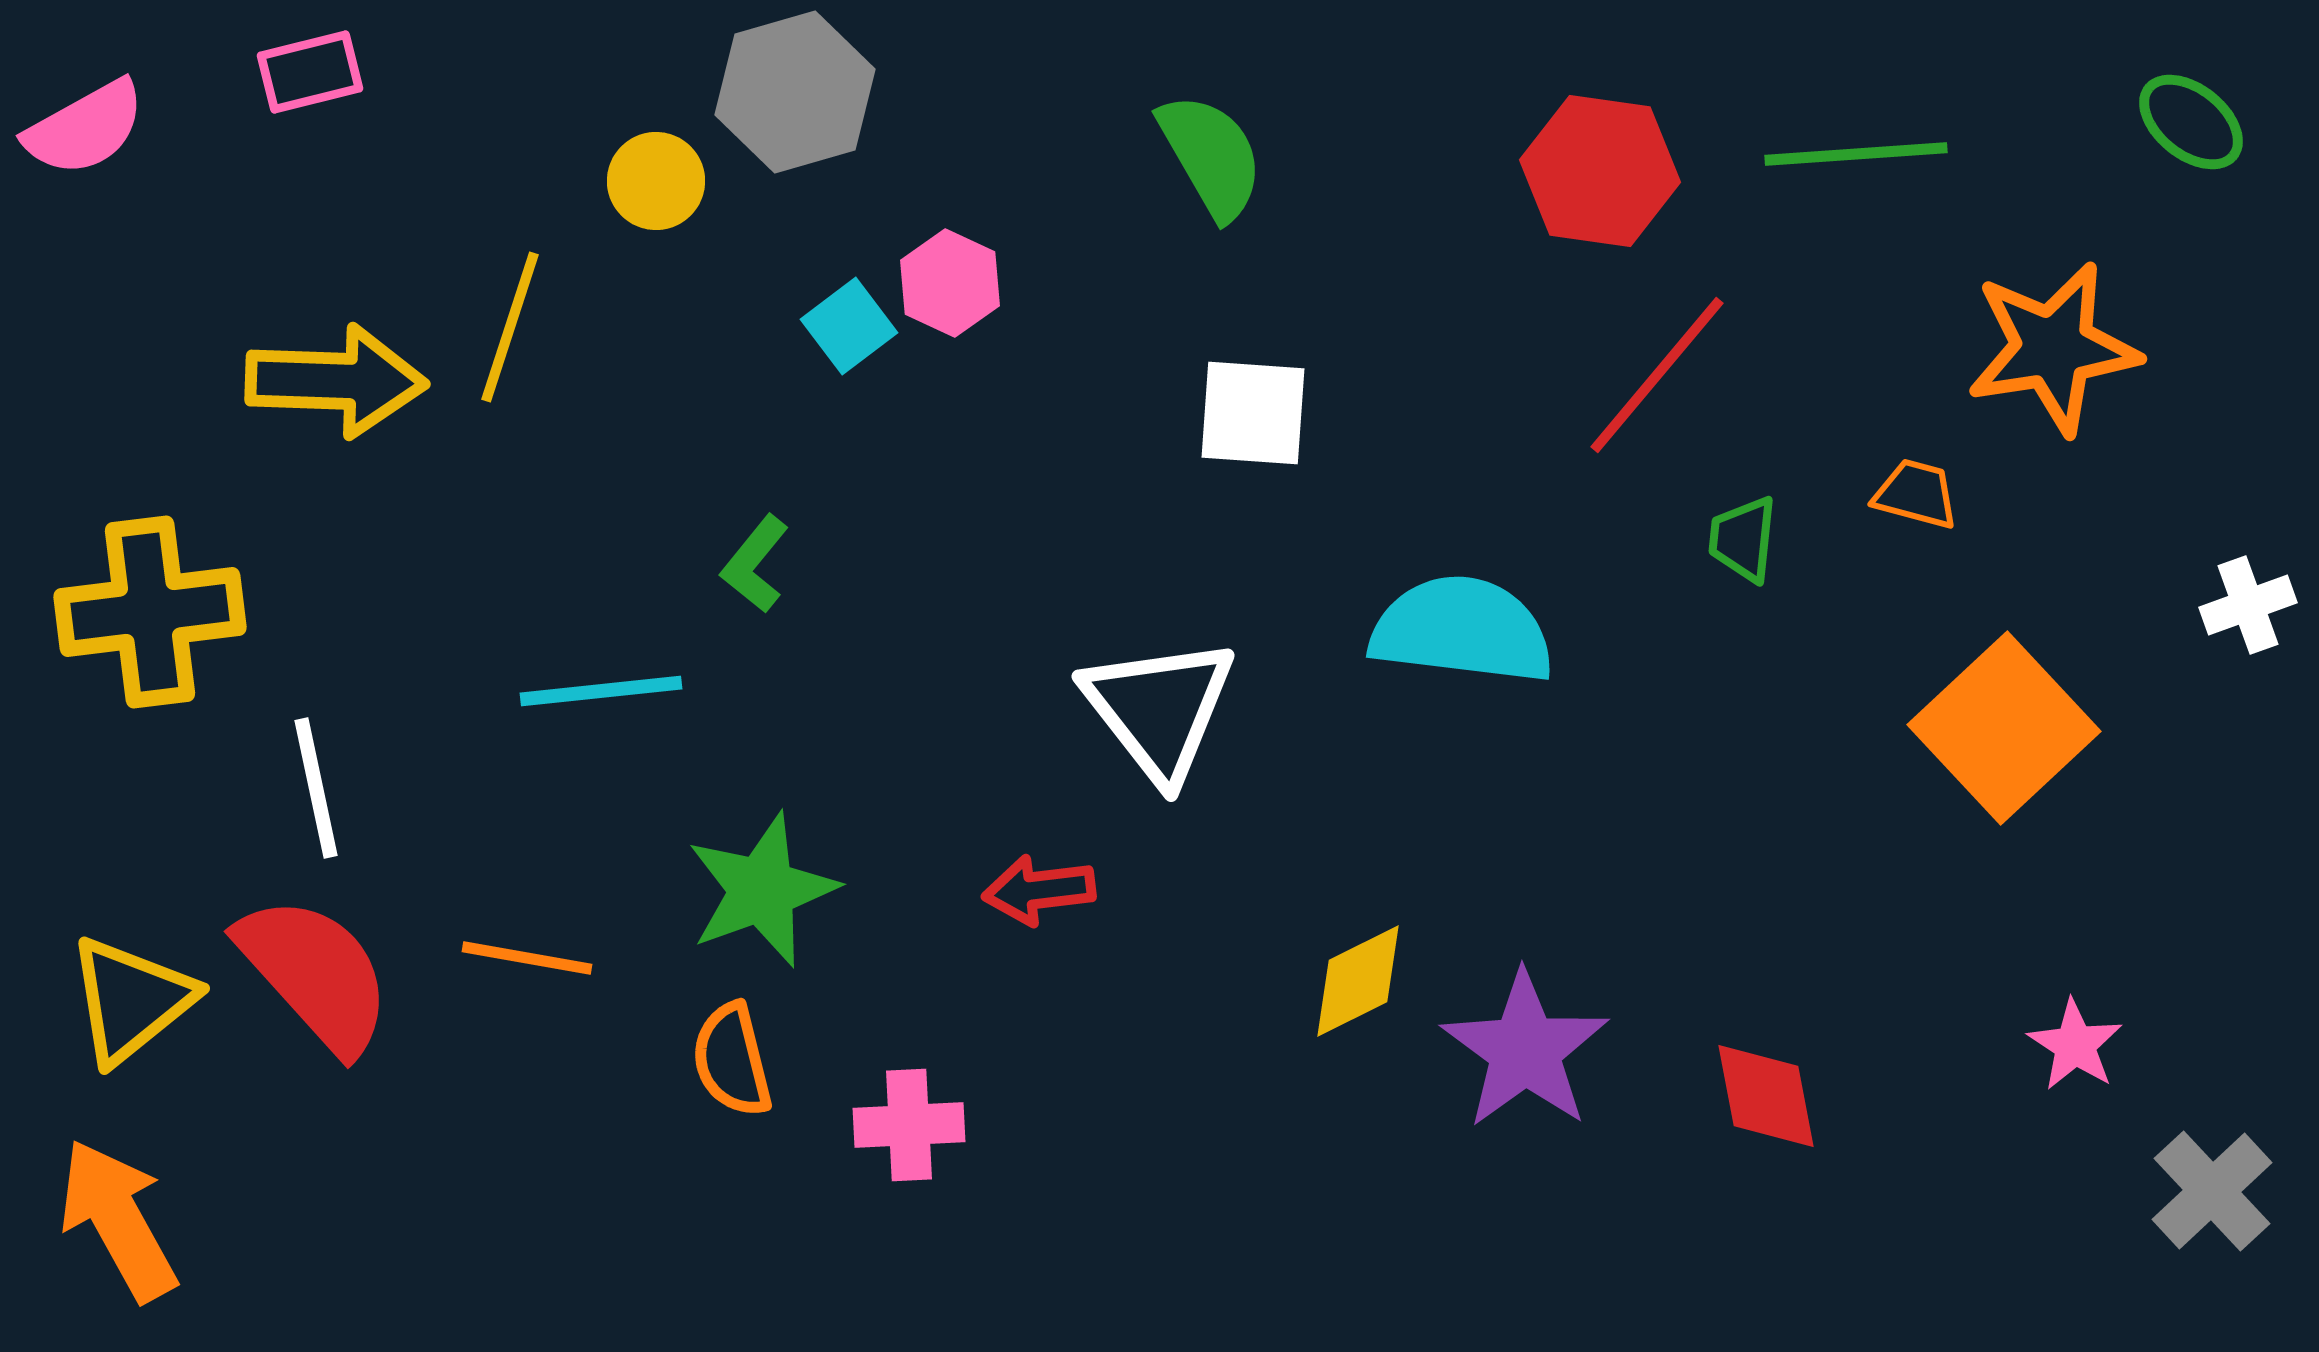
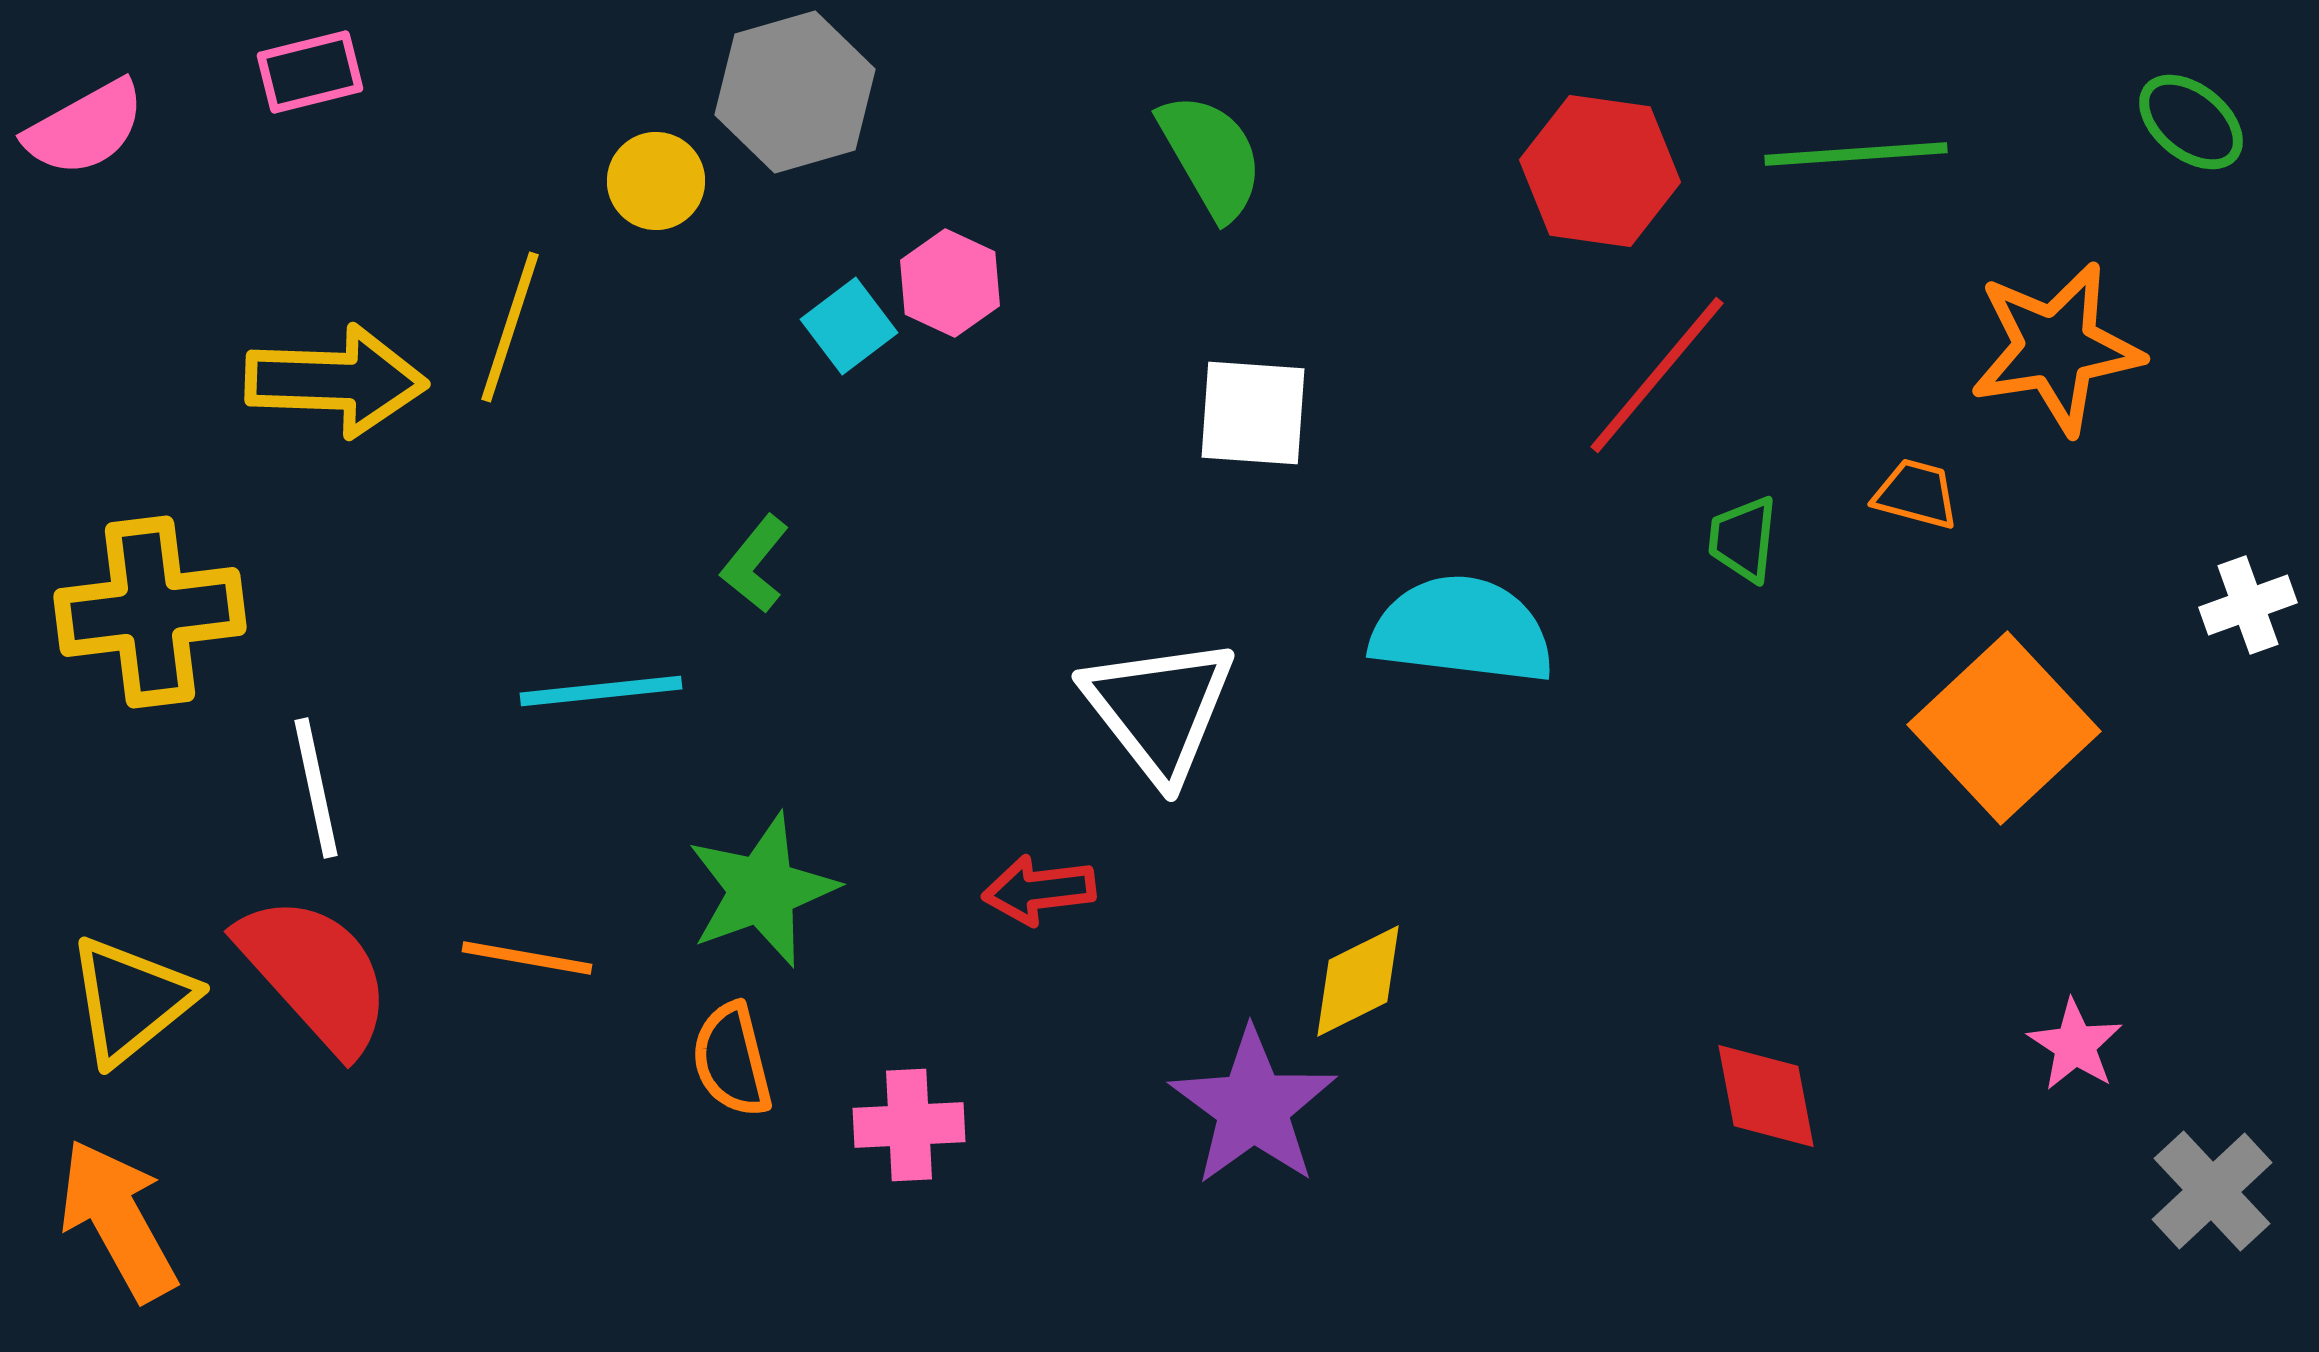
orange star: moved 3 px right
purple star: moved 272 px left, 57 px down
